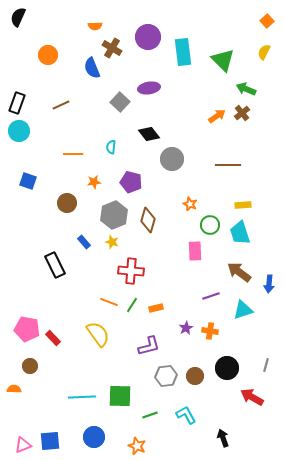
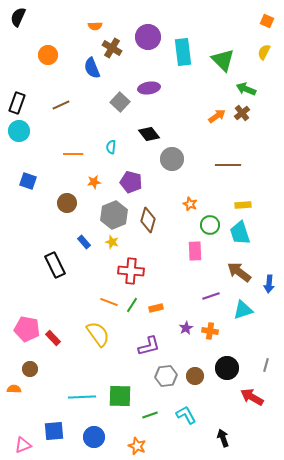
orange square at (267, 21): rotated 24 degrees counterclockwise
brown circle at (30, 366): moved 3 px down
blue square at (50, 441): moved 4 px right, 10 px up
